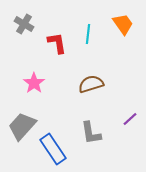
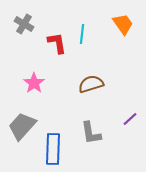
cyan line: moved 6 px left
blue rectangle: rotated 36 degrees clockwise
